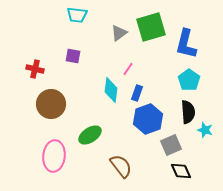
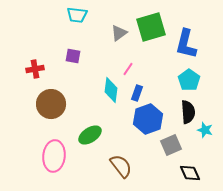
red cross: rotated 24 degrees counterclockwise
black diamond: moved 9 px right, 2 px down
